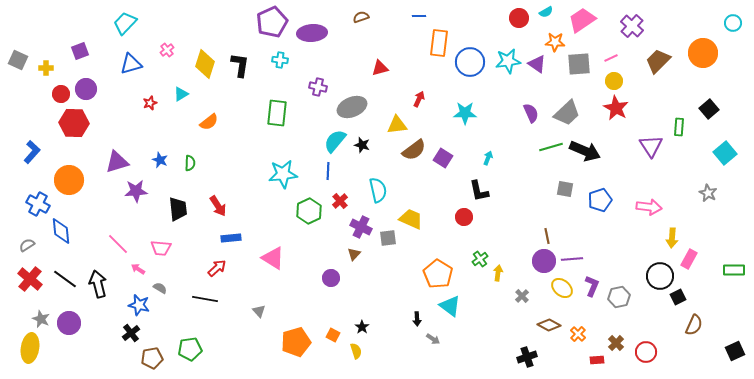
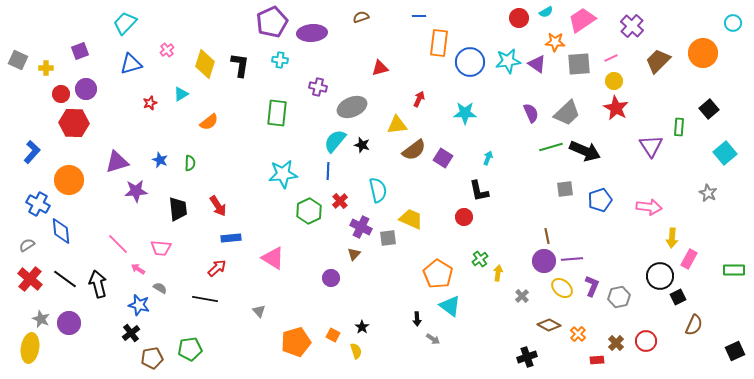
gray square at (565, 189): rotated 18 degrees counterclockwise
red circle at (646, 352): moved 11 px up
